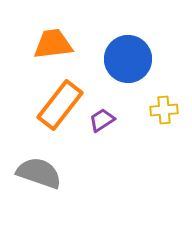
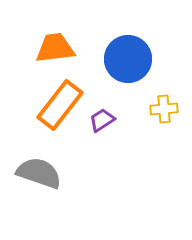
orange trapezoid: moved 2 px right, 4 px down
yellow cross: moved 1 px up
